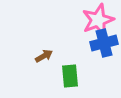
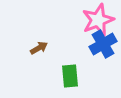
blue cross: moved 1 px left, 1 px down; rotated 16 degrees counterclockwise
brown arrow: moved 5 px left, 8 px up
